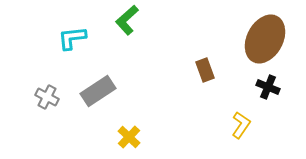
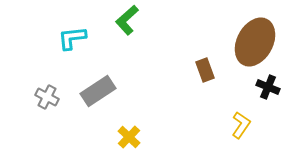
brown ellipse: moved 10 px left, 3 px down
